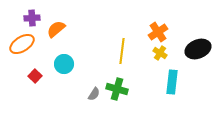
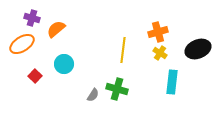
purple cross: rotated 21 degrees clockwise
orange cross: rotated 18 degrees clockwise
yellow line: moved 1 px right, 1 px up
gray semicircle: moved 1 px left, 1 px down
